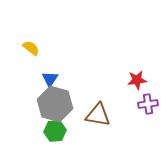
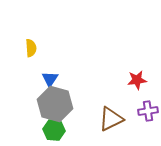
yellow semicircle: rotated 48 degrees clockwise
purple cross: moved 7 px down
brown triangle: moved 13 px right, 4 px down; rotated 36 degrees counterclockwise
green hexagon: moved 1 px left, 1 px up; rotated 10 degrees clockwise
